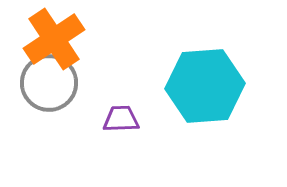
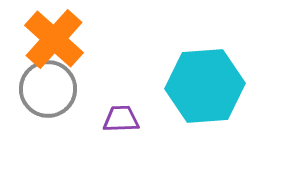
orange cross: rotated 14 degrees counterclockwise
gray circle: moved 1 px left, 6 px down
